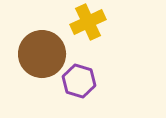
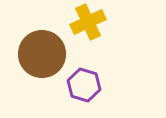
purple hexagon: moved 5 px right, 4 px down
